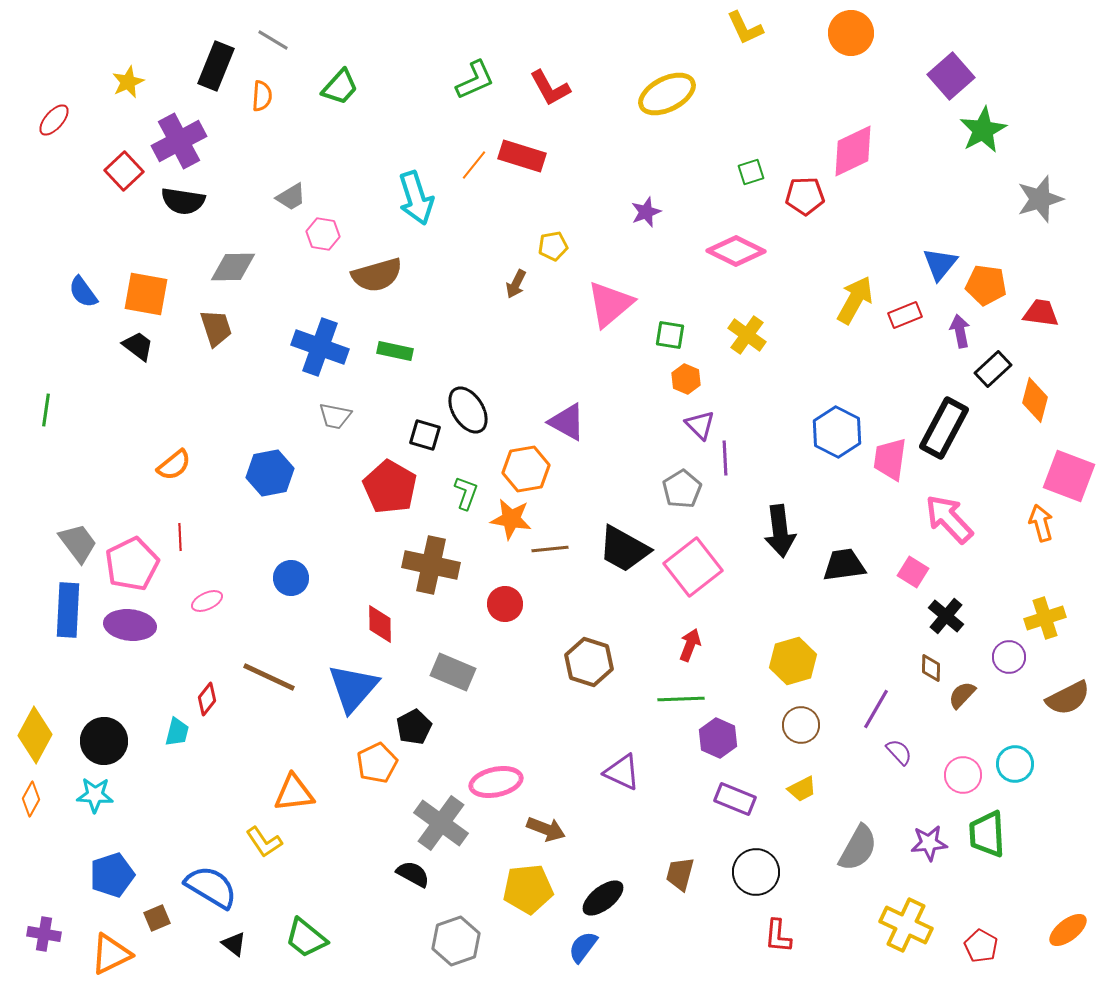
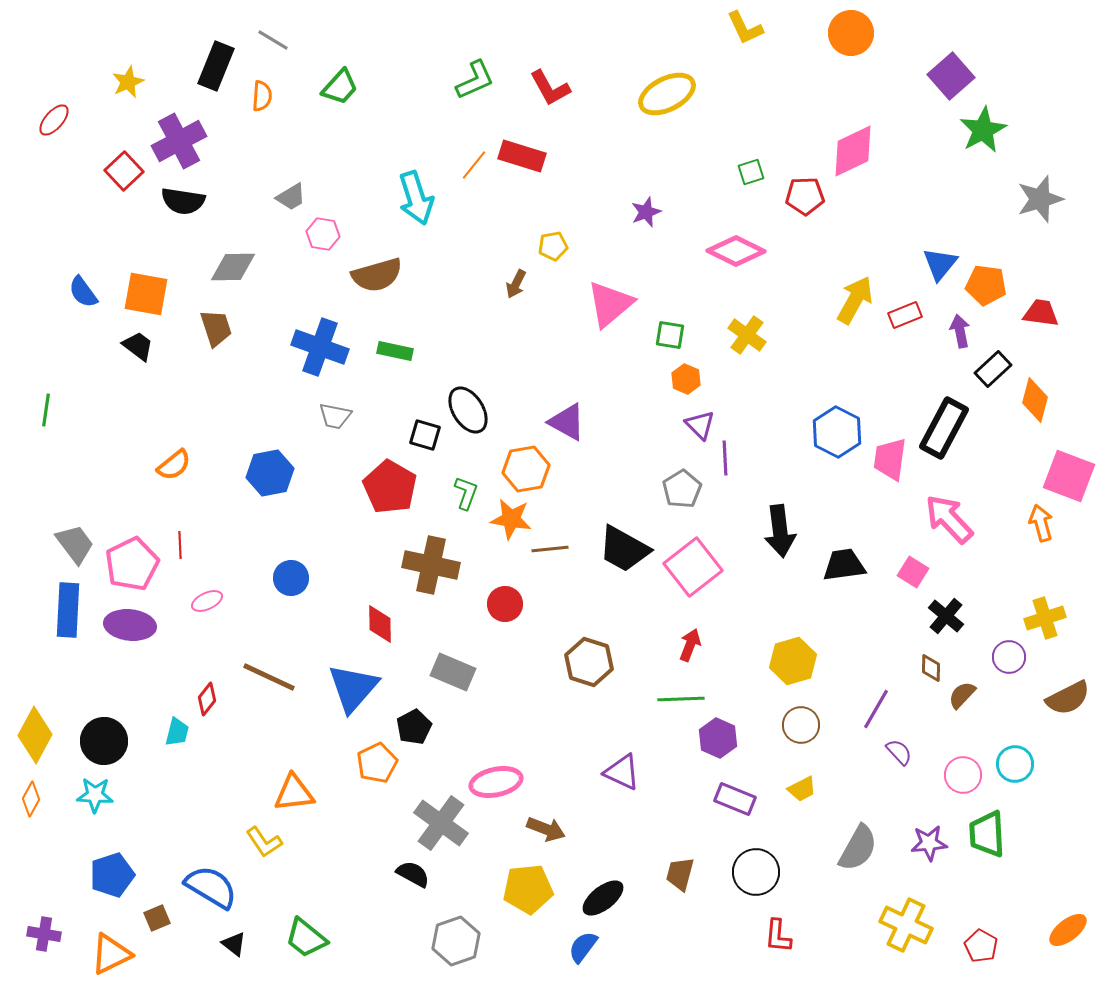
red line at (180, 537): moved 8 px down
gray trapezoid at (78, 543): moved 3 px left, 1 px down
